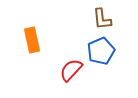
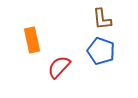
blue pentagon: rotated 28 degrees counterclockwise
red semicircle: moved 12 px left, 3 px up
